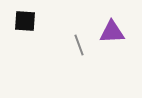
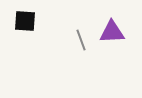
gray line: moved 2 px right, 5 px up
